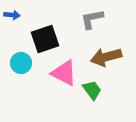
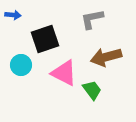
blue arrow: moved 1 px right
cyan circle: moved 2 px down
